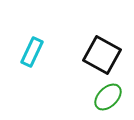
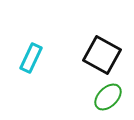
cyan rectangle: moved 1 px left, 6 px down
